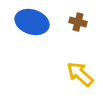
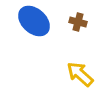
blue ellipse: moved 2 px right, 1 px up; rotated 24 degrees clockwise
